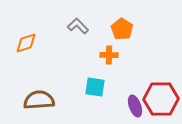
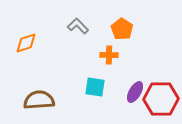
purple ellipse: moved 14 px up; rotated 50 degrees clockwise
